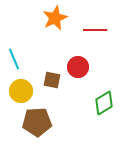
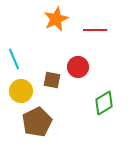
orange star: moved 1 px right, 1 px down
brown pentagon: rotated 24 degrees counterclockwise
